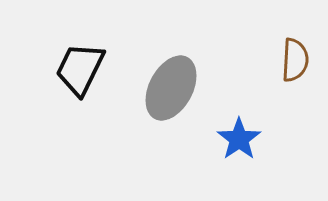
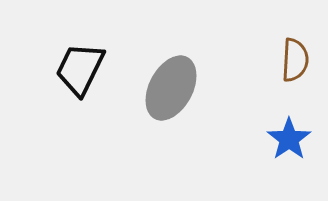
blue star: moved 50 px right
